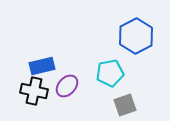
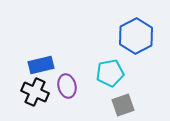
blue rectangle: moved 1 px left, 1 px up
purple ellipse: rotated 55 degrees counterclockwise
black cross: moved 1 px right, 1 px down; rotated 12 degrees clockwise
gray square: moved 2 px left
